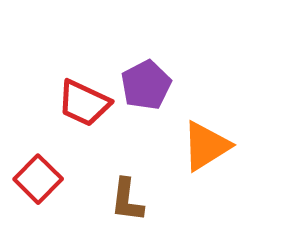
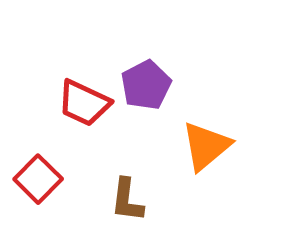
orange triangle: rotated 8 degrees counterclockwise
